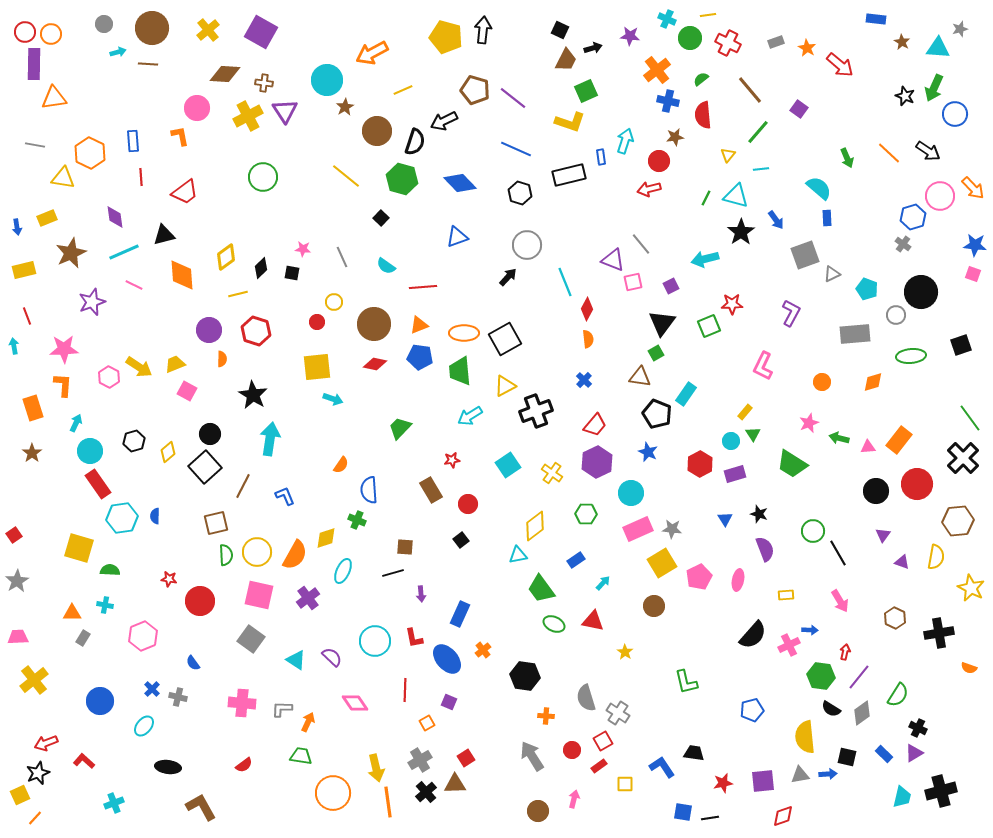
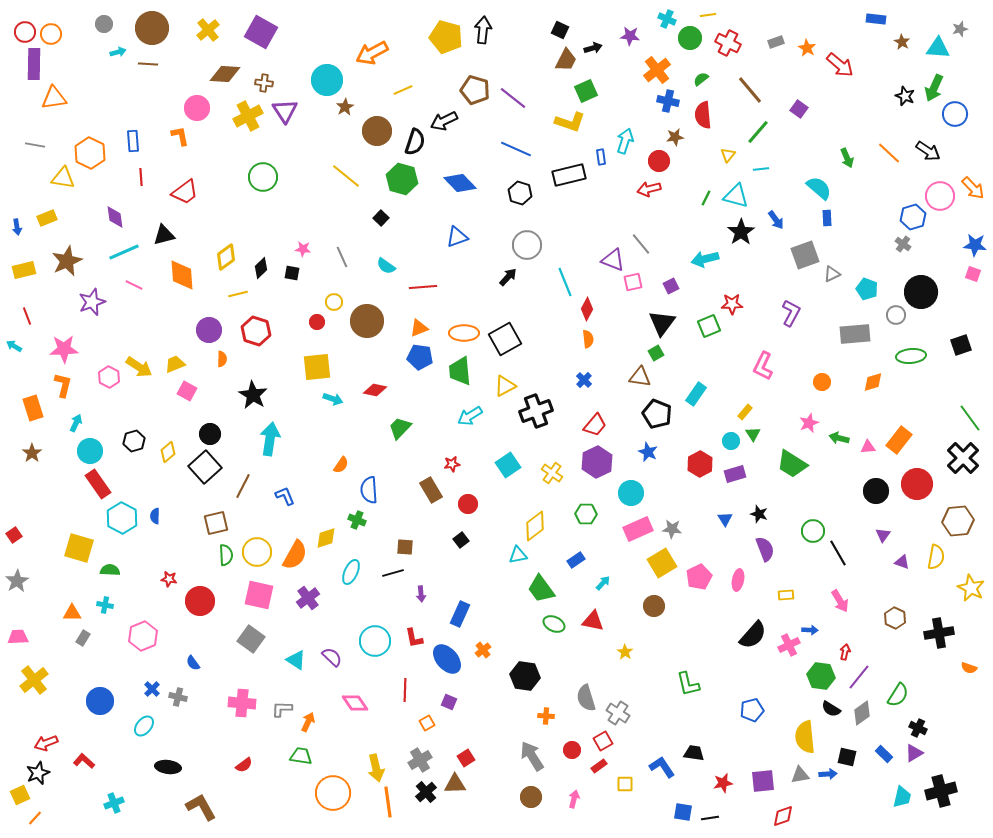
brown star at (71, 253): moved 4 px left, 8 px down
brown circle at (374, 324): moved 7 px left, 3 px up
orange triangle at (419, 325): moved 3 px down
cyan arrow at (14, 346): rotated 49 degrees counterclockwise
red diamond at (375, 364): moved 26 px down
orange L-shape at (63, 385): rotated 10 degrees clockwise
cyan rectangle at (686, 394): moved 10 px right
red star at (452, 460): moved 4 px down
cyan hexagon at (122, 518): rotated 24 degrees counterclockwise
cyan ellipse at (343, 571): moved 8 px right, 1 px down
green L-shape at (686, 682): moved 2 px right, 2 px down
brown circle at (538, 811): moved 7 px left, 14 px up
